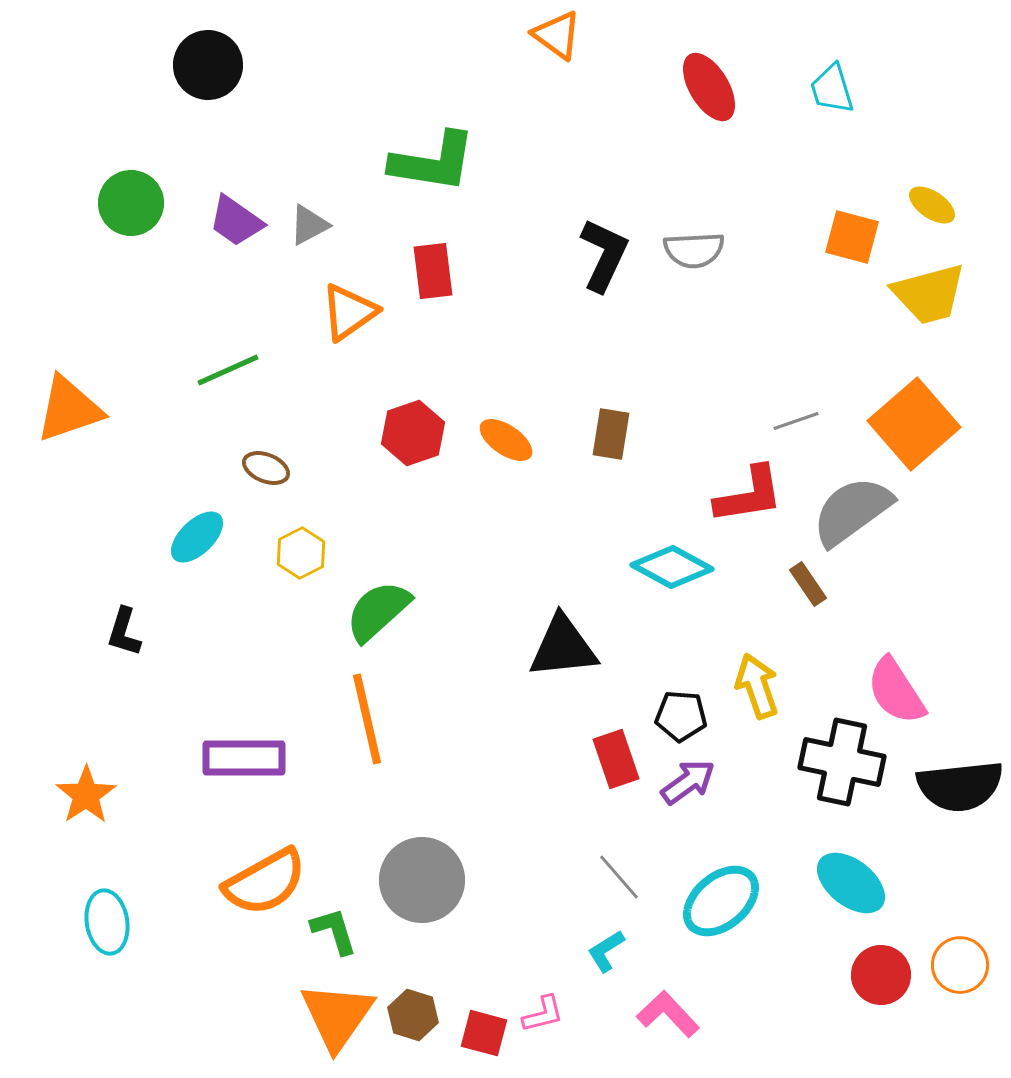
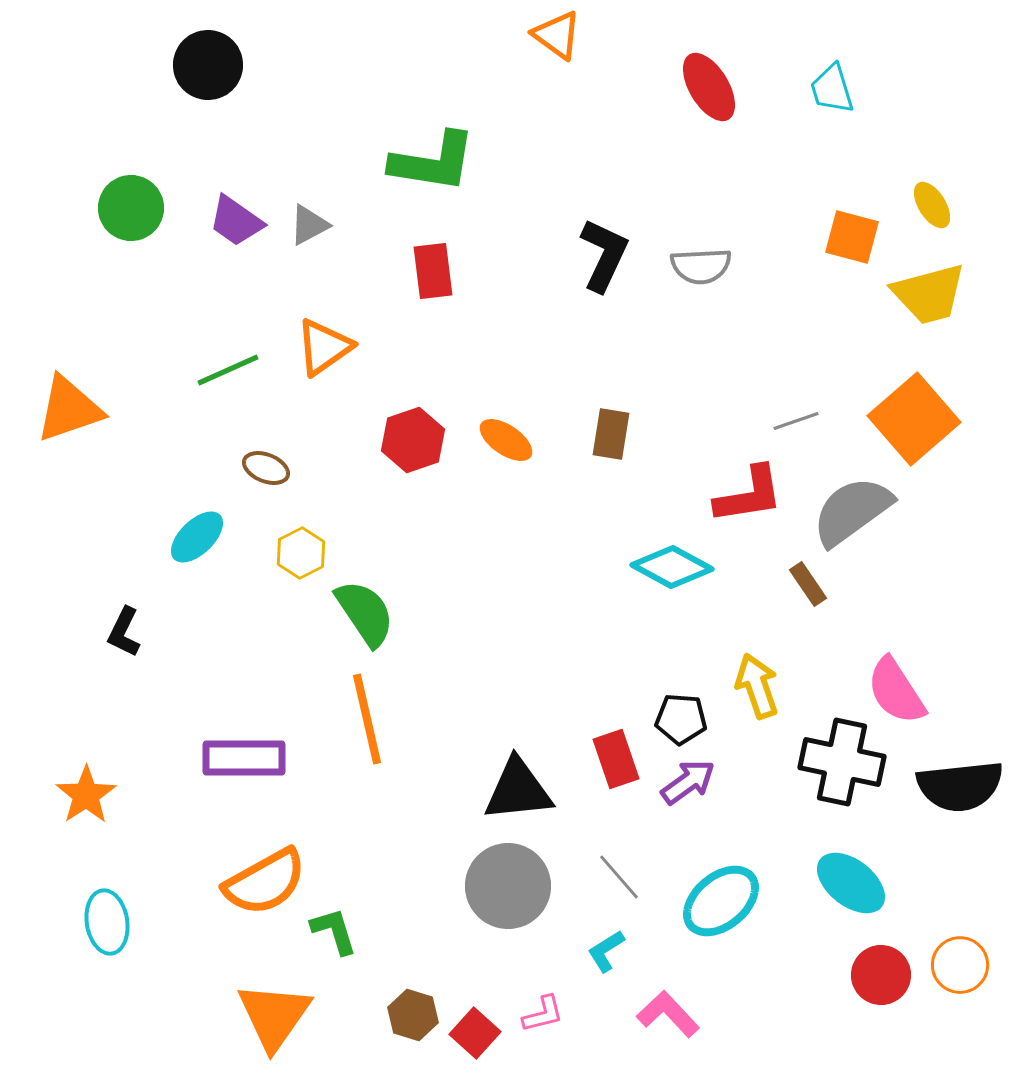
green circle at (131, 203): moved 5 px down
yellow ellipse at (932, 205): rotated 24 degrees clockwise
gray semicircle at (694, 250): moved 7 px right, 16 px down
orange triangle at (349, 312): moved 25 px left, 35 px down
orange square at (914, 424): moved 5 px up
red hexagon at (413, 433): moved 7 px down
green semicircle at (378, 611): moved 13 px left, 2 px down; rotated 98 degrees clockwise
black L-shape at (124, 632): rotated 9 degrees clockwise
black triangle at (563, 647): moved 45 px left, 143 px down
black pentagon at (681, 716): moved 3 px down
gray circle at (422, 880): moved 86 px right, 6 px down
orange triangle at (337, 1016): moved 63 px left
red square at (484, 1033): moved 9 px left; rotated 27 degrees clockwise
